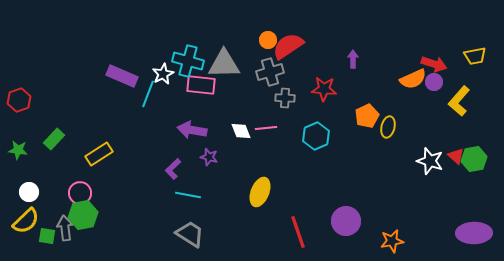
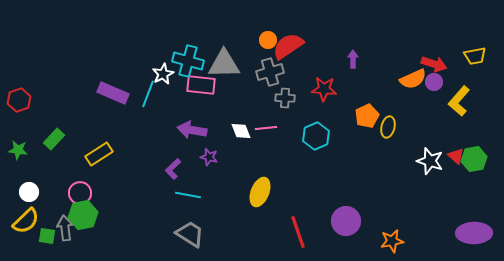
purple rectangle at (122, 76): moved 9 px left, 17 px down
